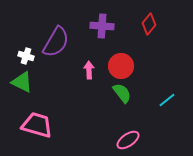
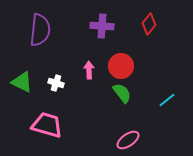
purple semicircle: moved 16 px left, 12 px up; rotated 24 degrees counterclockwise
white cross: moved 30 px right, 27 px down
pink trapezoid: moved 10 px right
